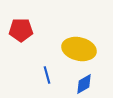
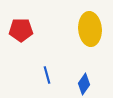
yellow ellipse: moved 11 px right, 20 px up; rotated 72 degrees clockwise
blue diamond: rotated 25 degrees counterclockwise
